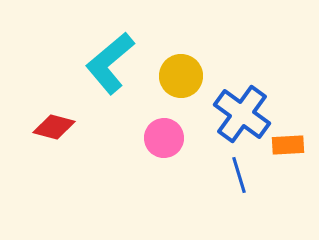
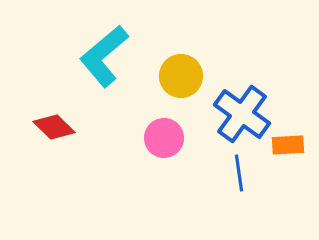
cyan L-shape: moved 6 px left, 7 px up
red diamond: rotated 30 degrees clockwise
blue line: moved 2 px up; rotated 9 degrees clockwise
